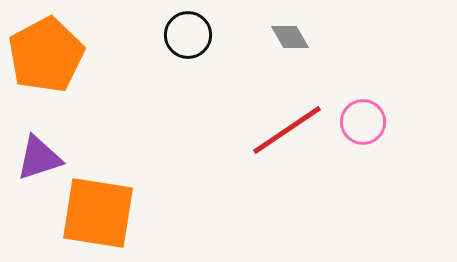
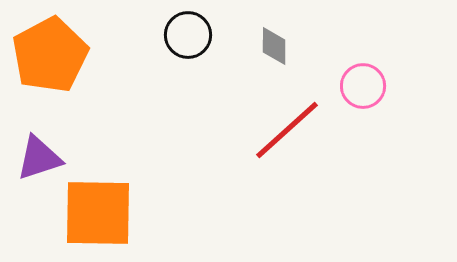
gray diamond: moved 16 px left, 9 px down; rotated 30 degrees clockwise
orange pentagon: moved 4 px right
pink circle: moved 36 px up
red line: rotated 8 degrees counterclockwise
orange square: rotated 8 degrees counterclockwise
